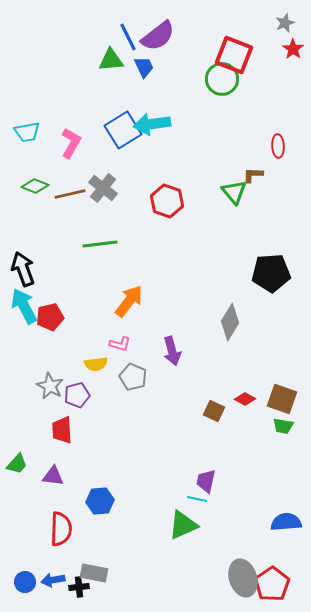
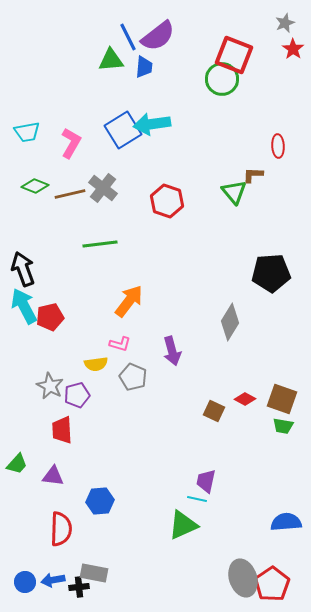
blue trapezoid at (144, 67): rotated 30 degrees clockwise
